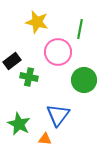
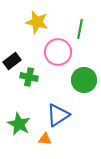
blue triangle: rotated 20 degrees clockwise
